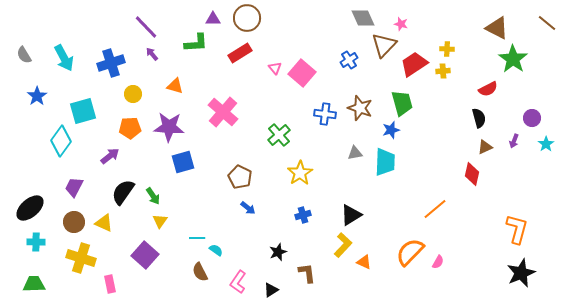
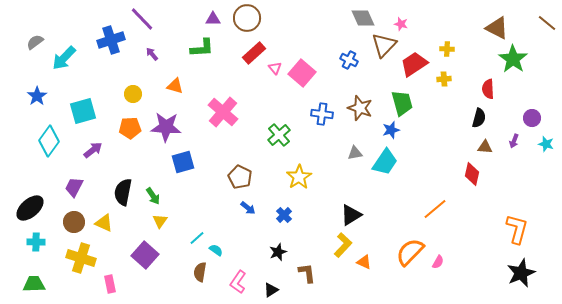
purple line at (146, 27): moved 4 px left, 8 px up
green L-shape at (196, 43): moved 6 px right, 5 px down
red rectangle at (240, 53): moved 14 px right; rotated 10 degrees counterclockwise
gray semicircle at (24, 55): moved 11 px right, 13 px up; rotated 84 degrees clockwise
cyan arrow at (64, 58): rotated 72 degrees clockwise
blue cross at (349, 60): rotated 30 degrees counterclockwise
blue cross at (111, 63): moved 23 px up
yellow cross at (443, 71): moved 1 px right, 8 px down
red semicircle at (488, 89): rotated 114 degrees clockwise
blue cross at (325, 114): moved 3 px left
black semicircle at (479, 118): rotated 30 degrees clockwise
purple star at (169, 127): moved 3 px left
cyan diamond at (61, 141): moved 12 px left
cyan star at (546, 144): rotated 21 degrees counterclockwise
brown triangle at (485, 147): rotated 28 degrees clockwise
purple arrow at (110, 156): moved 17 px left, 6 px up
cyan trapezoid at (385, 162): rotated 32 degrees clockwise
yellow star at (300, 173): moved 1 px left, 4 px down
black semicircle at (123, 192): rotated 24 degrees counterclockwise
blue cross at (303, 215): moved 19 px left; rotated 28 degrees counterclockwise
cyan line at (197, 238): rotated 42 degrees counterclockwise
brown semicircle at (200, 272): rotated 36 degrees clockwise
